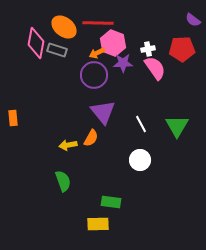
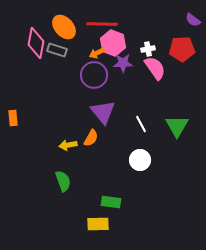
red line: moved 4 px right, 1 px down
orange ellipse: rotated 10 degrees clockwise
